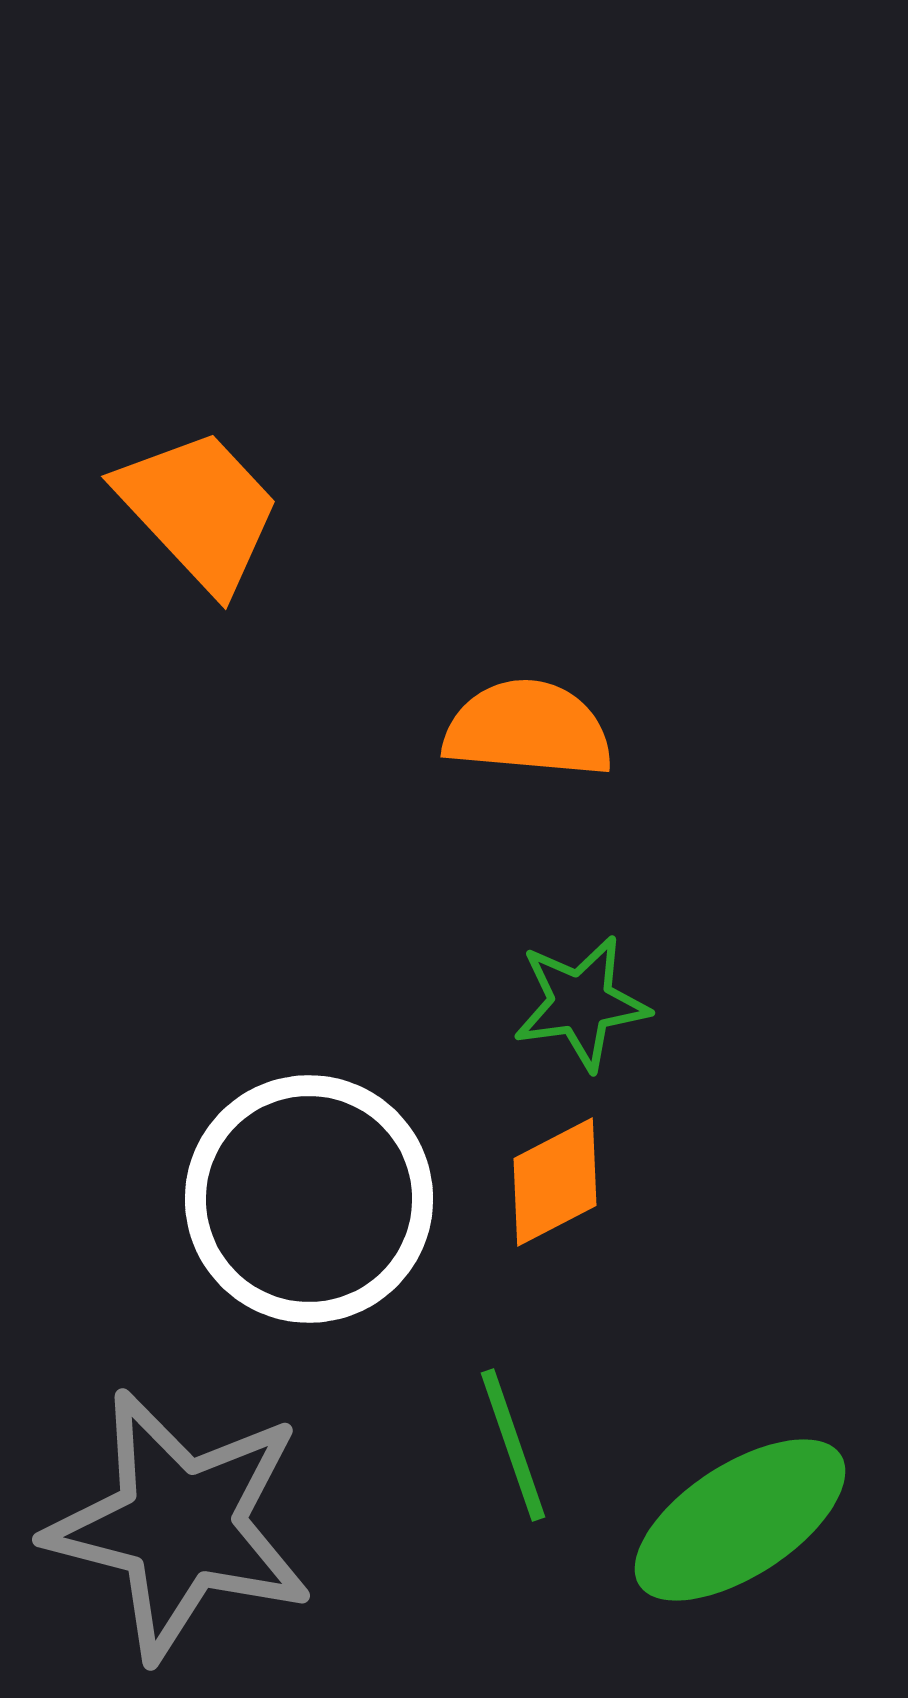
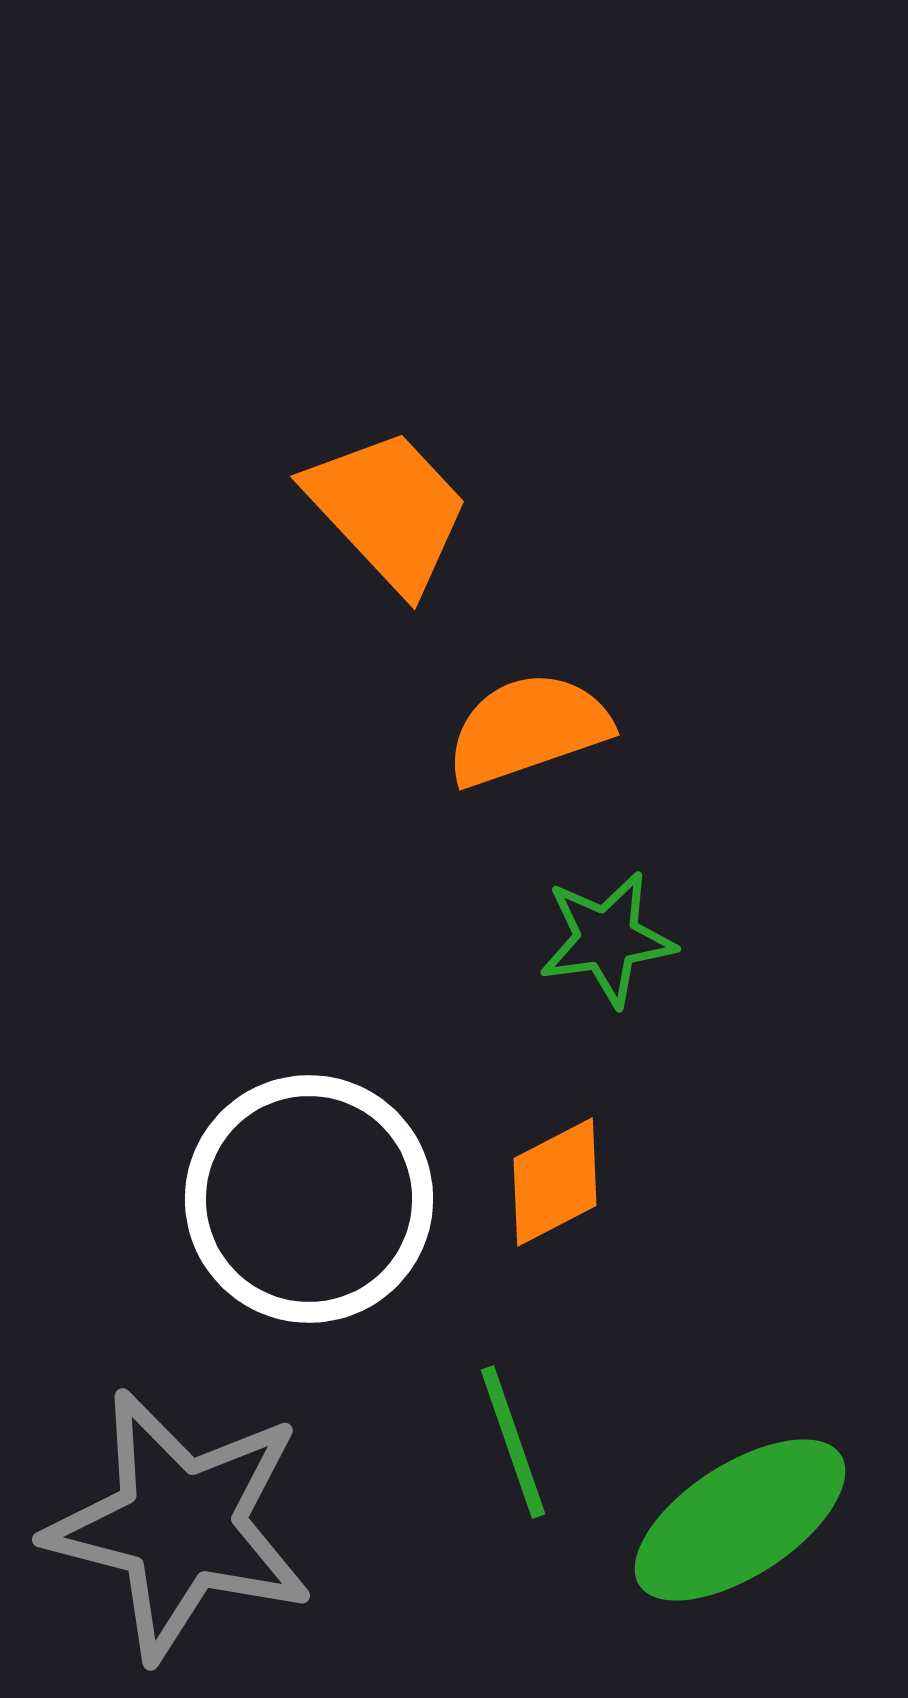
orange trapezoid: moved 189 px right
orange semicircle: rotated 24 degrees counterclockwise
green star: moved 26 px right, 64 px up
green line: moved 3 px up
